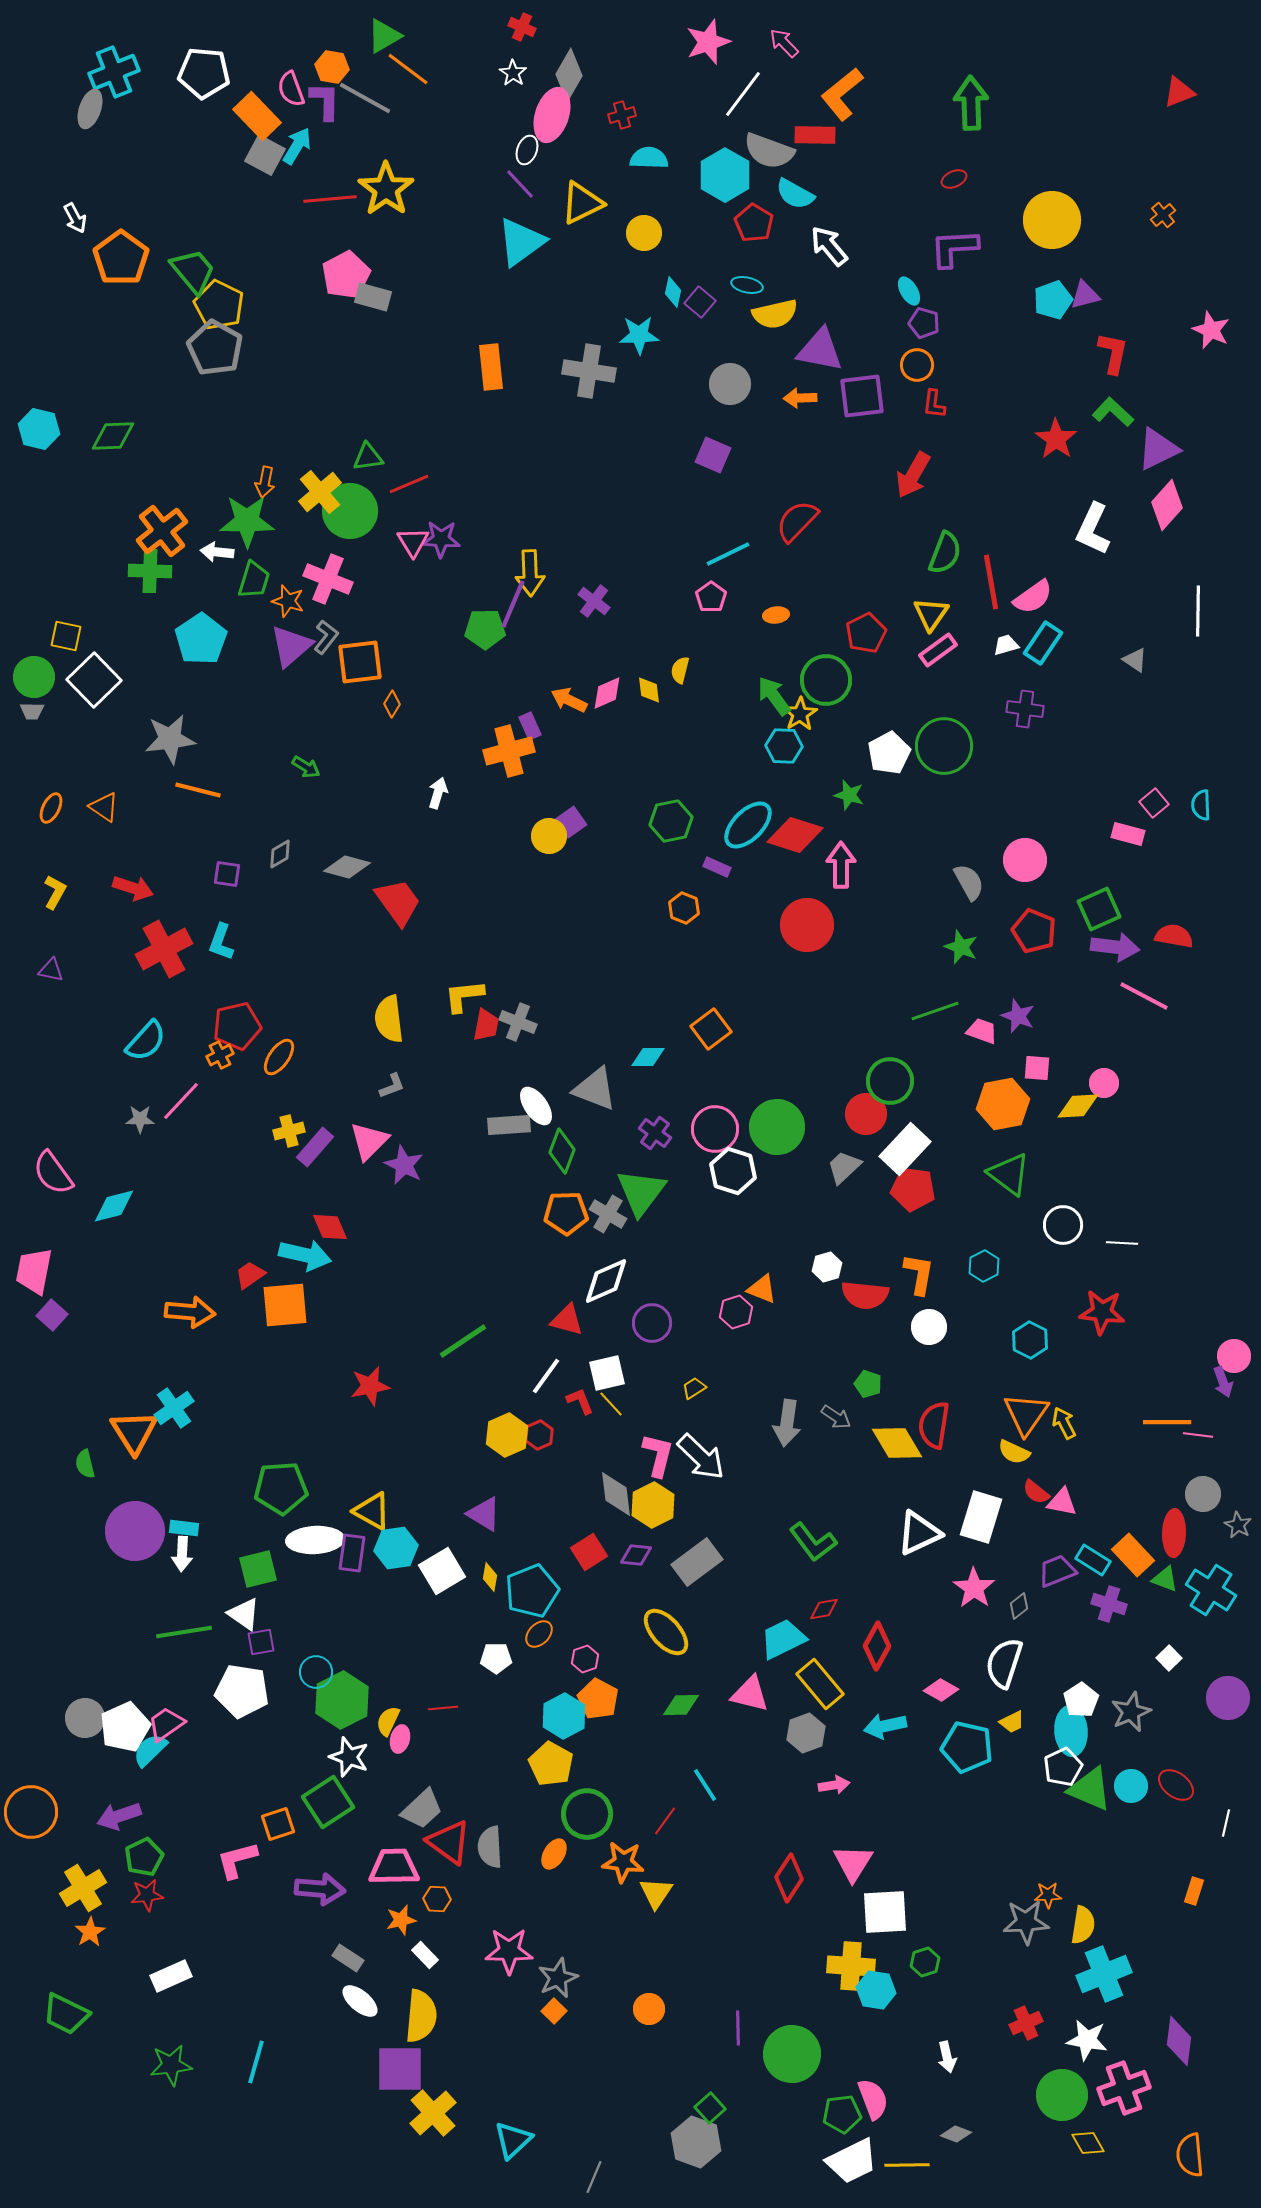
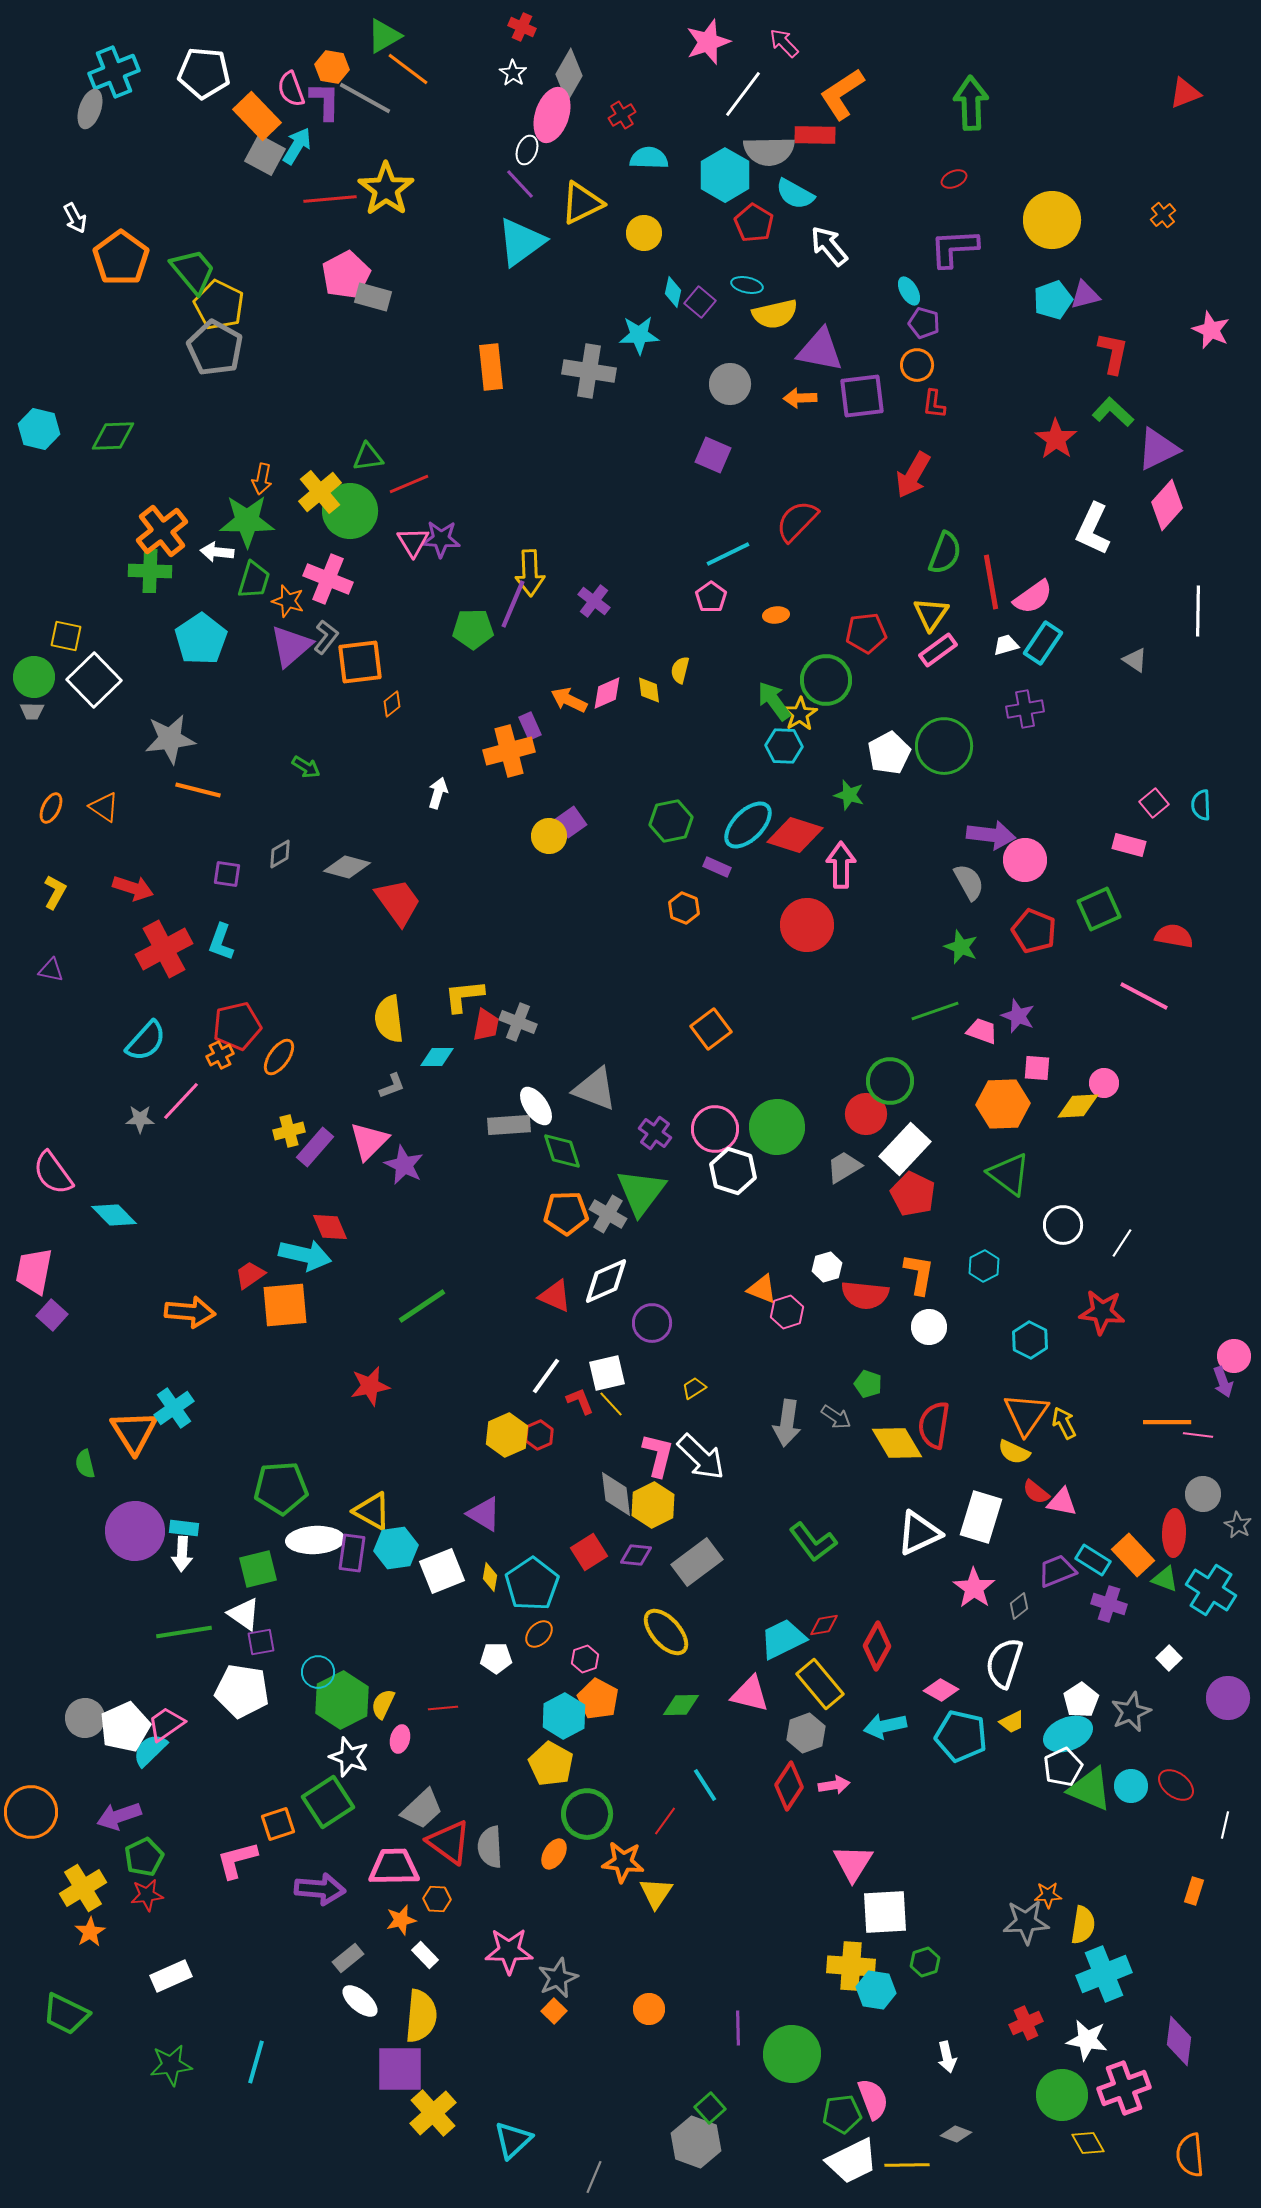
red triangle at (1179, 92): moved 6 px right, 1 px down
orange L-shape at (842, 94): rotated 6 degrees clockwise
red cross at (622, 115): rotated 16 degrees counterclockwise
gray semicircle at (769, 151): rotated 21 degrees counterclockwise
orange arrow at (265, 482): moved 3 px left, 3 px up
green pentagon at (485, 629): moved 12 px left
red pentagon at (866, 633): rotated 21 degrees clockwise
green arrow at (774, 696): moved 5 px down
orange diamond at (392, 704): rotated 20 degrees clockwise
purple cross at (1025, 709): rotated 18 degrees counterclockwise
pink rectangle at (1128, 834): moved 1 px right, 11 px down
purple arrow at (1115, 947): moved 124 px left, 112 px up
cyan diamond at (648, 1057): moved 211 px left
orange hexagon at (1003, 1104): rotated 9 degrees clockwise
green diamond at (562, 1151): rotated 39 degrees counterclockwise
gray trapezoid at (844, 1167): rotated 12 degrees clockwise
red pentagon at (913, 1189): moved 5 px down; rotated 18 degrees clockwise
cyan diamond at (114, 1206): moved 9 px down; rotated 60 degrees clockwise
white line at (1122, 1243): rotated 60 degrees counterclockwise
pink hexagon at (736, 1312): moved 51 px right
red triangle at (567, 1320): moved 12 px left, 24 px up; rotated 9 degrees clockwise
green line at (463, 1341): moved 41 px left, 35 px up
white square at (442, 1571): rotated 9 degrees clockwise
cyan pentagon at (532, 1591): moved 7 px up; rotated 12 degrees counterclockwise
red diamond at (824, 1609): moved 16 px down
cyan circle at (316, 1672): moved 2 px right
yellow semicircle at (388, 1721): moved 5 px left, 17 px up
cyan ellipse at (1071, 1731): moved 3 px left, 3 px down; rotated 72 degrees clockwise
cyan pentagon at (967, 1747): moved 6 px left, 11 px up
white line at (1226, 1823): moved 1 px left, 2 px down
red diamond at (789, 1878): moved 92 px up
gray rectangle at (348, 1958): rotated 72 degrees counterclockwise
